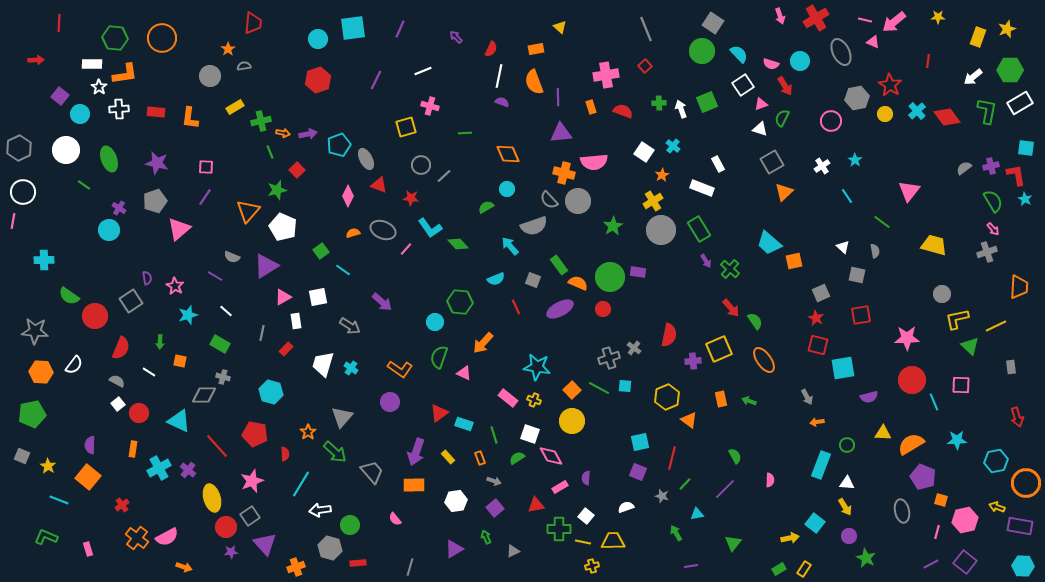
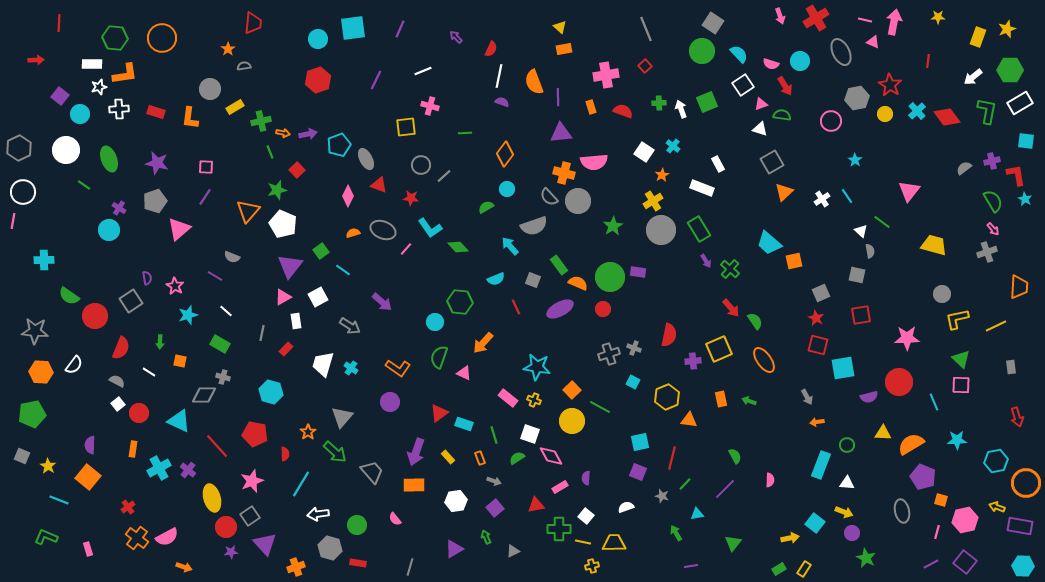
pink arrow at (894, 22): rotated 140 degrees clockwise
orange rectangle at (536, 49): moved 28 px right
gray circle at (210, 76): moved 13 px down
white star at (99, 87): rotated 21 degrees clockwise
red rectangle at (156, 112): rotated 12 degrees clockwise
green semicircle at (782, 118): moved 3 px up; rotated 72 degrees clockwise
yellow square at (406, 127): rotated 10 degrees clockwise
cyan square at (1026, 148): moved 7 px up
orange diamond at (508, 154): moved 3 px left; rotated 60 degrees clockwise
white cross at (822, 166): moved 33 px down
purple cross at (991, 166): moved 1 px right, 5 px up
gray semicircle at (549, 200): moved 3 px up
white pentagon at (283, 227): moved 3 px up
green diamond at (458, 244): moved 3 px down
white triangle at (843, 247): moved 18 px right, 16 px up
gray semicircle at (875, 251): moved 5 px left
purple triangle at (266, 266): moved 24 px right; rotated 20 degrees counterclockwise
white square at (318, 297): rotated 18 degrees counterclockwise
green triangle at (970, 346): moved 9 px left, 13 px down
gray cross at (634, 348): rotated 16 degrees counterclockwise
gray cross at (609, 358): moved 4 px up
orange L-shape at (400, 369): moved 2 px left, 1 px up
red circle at (912, 380): moved 13 px left, 2 px down
cyan square at (625, 386): moved 8 px right, 4 px up; rotated 24 degrees clockwise
green line at (599, 388): moved 1 px right, 19 px down
orange triangle at (689, 420): rotated 30 degrees counterclockwise
red cross at (122, 505): moved 6 px right, 2 px down
yellow arrow at (845, 507): moved 1 px left, 5 px down; rotated 36 degrees counterclockwise
white arrow at (320, 510): moved 2 px left, 4 px down
green circle at (350, 525): moved 7 px right
purple circle at (849, 536): moved 3 px right, 3 px up
yellow trapezoid at (613, 541): moved 1 px right, 2 px down
red rectangle at (358, 563): rotated 14 degrees clockwise
